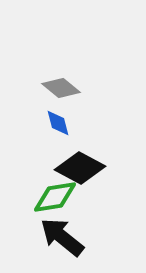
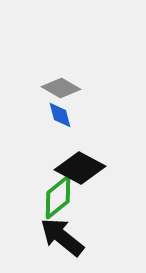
gray diamond: rotated 9 degrees counterclockwise
blue diamond: moved 2 px right, 8 px up
green diamond: moved 3 px right; rotated 30 degrees counterclockwise
